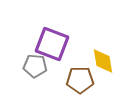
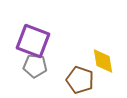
purple square: moved 19 px left, 3 px up
brown pentagon: rotated 20 degrees clockwise
